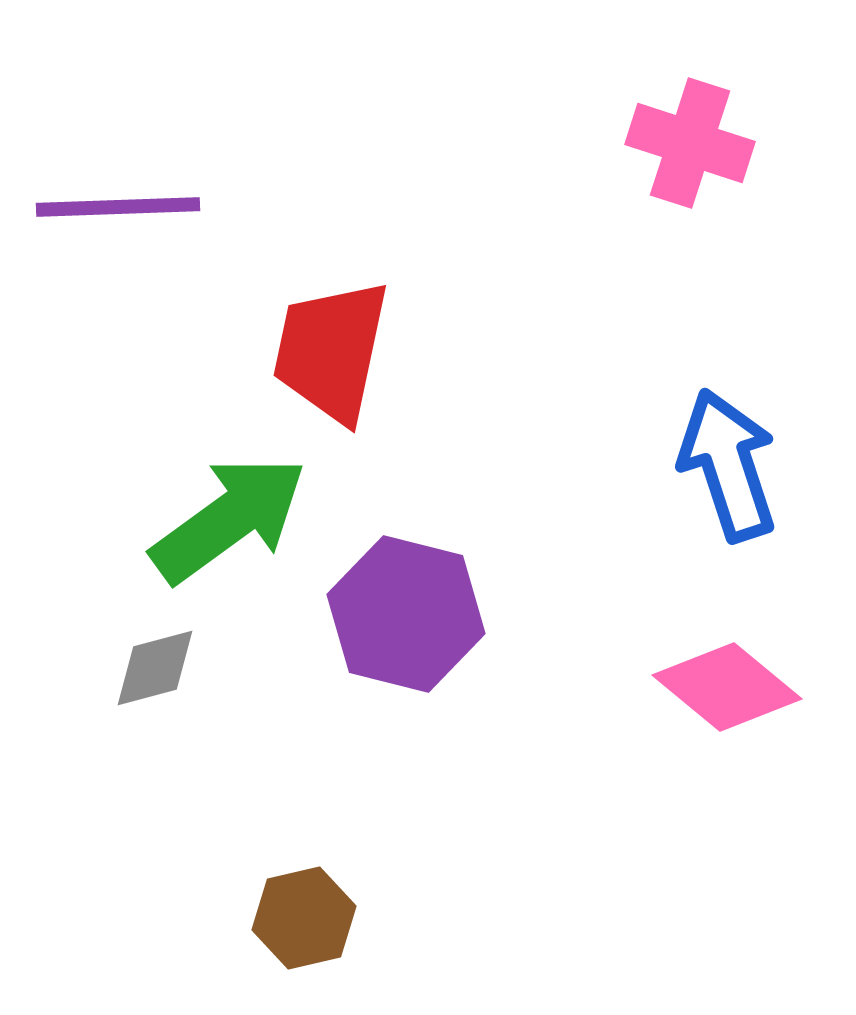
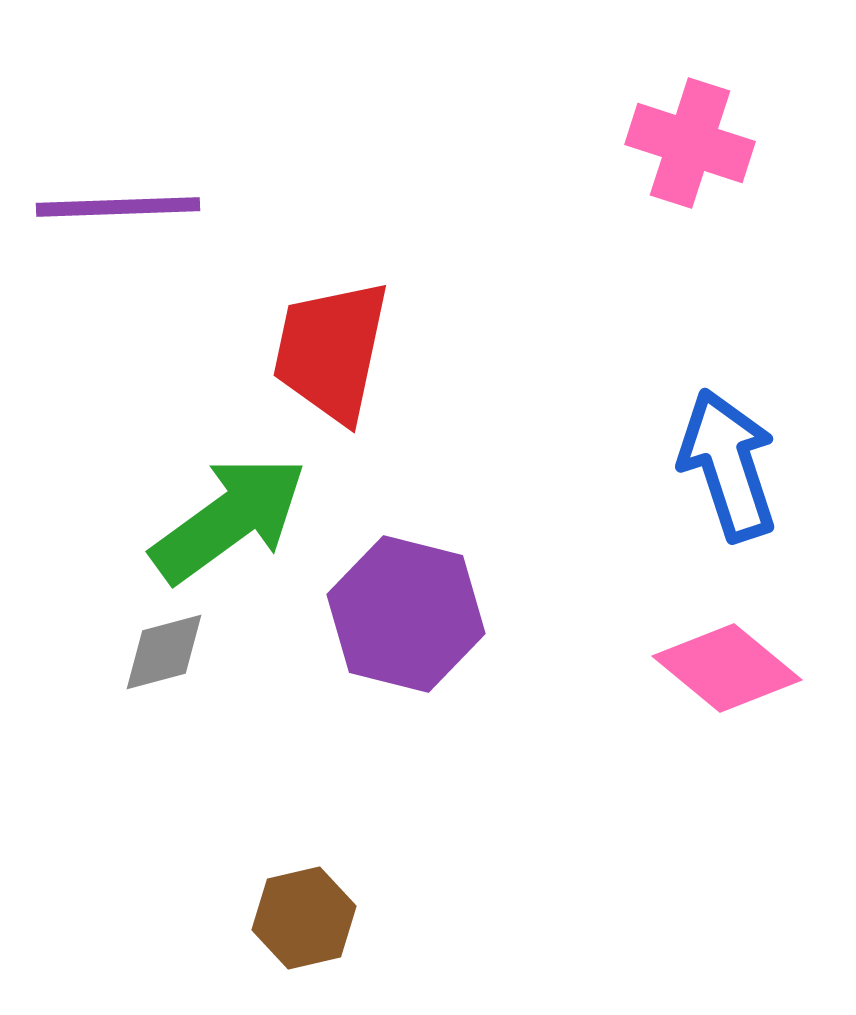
gray diamond: moved 9 px right, 16 px up
pink diamond: moved 19 px up
